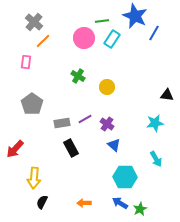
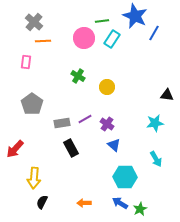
orange line: rotated 42 degrees clockwise
